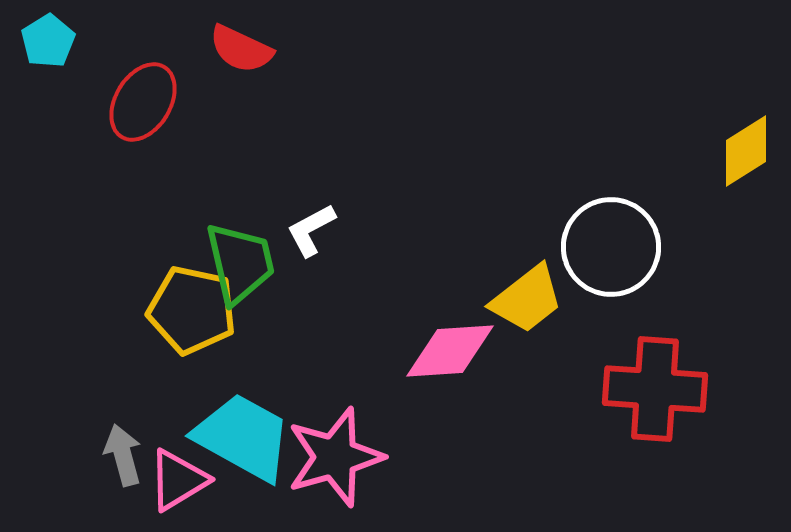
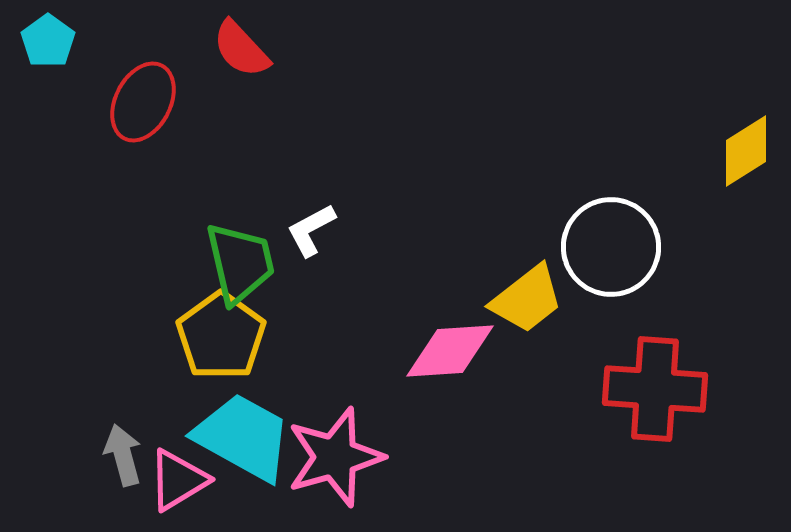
cyan pentagon: rotated 4 degrees counterclockwise
red semicircle: rotated 22 degrees clockwise
red ellipse: rotated 4 degrees counterclockwise
yellow pentagon: moved 29 px right, 26 px down; rotated 24 degrees clockwise
